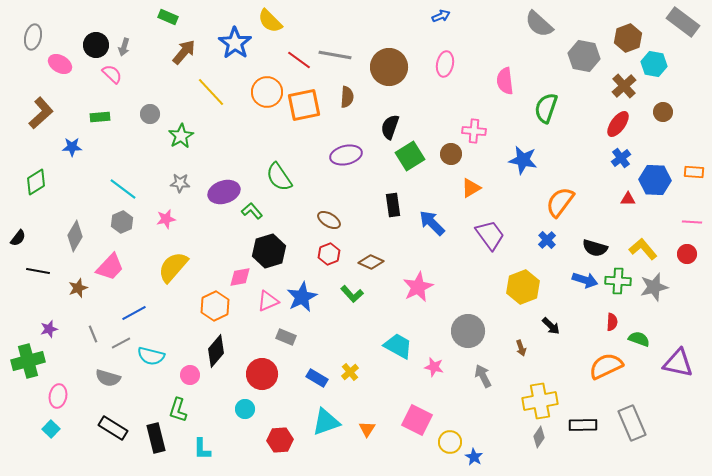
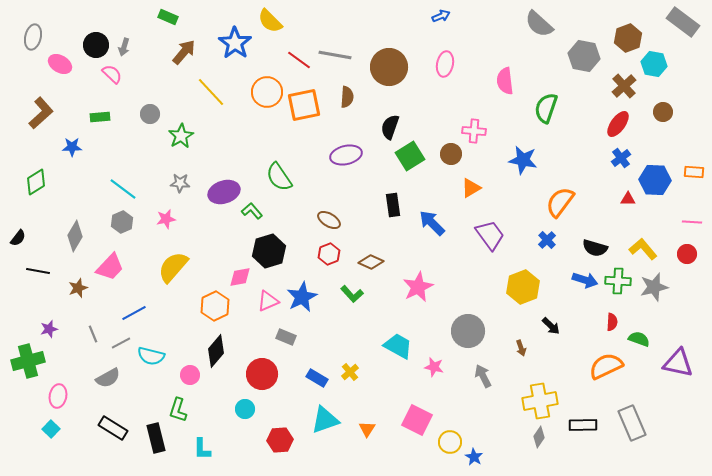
gray semicircle at (108, 378): rotated 45 degrees counterclockwise
cyan triangle at (326, 422): moved 1 px left, 2 px up
